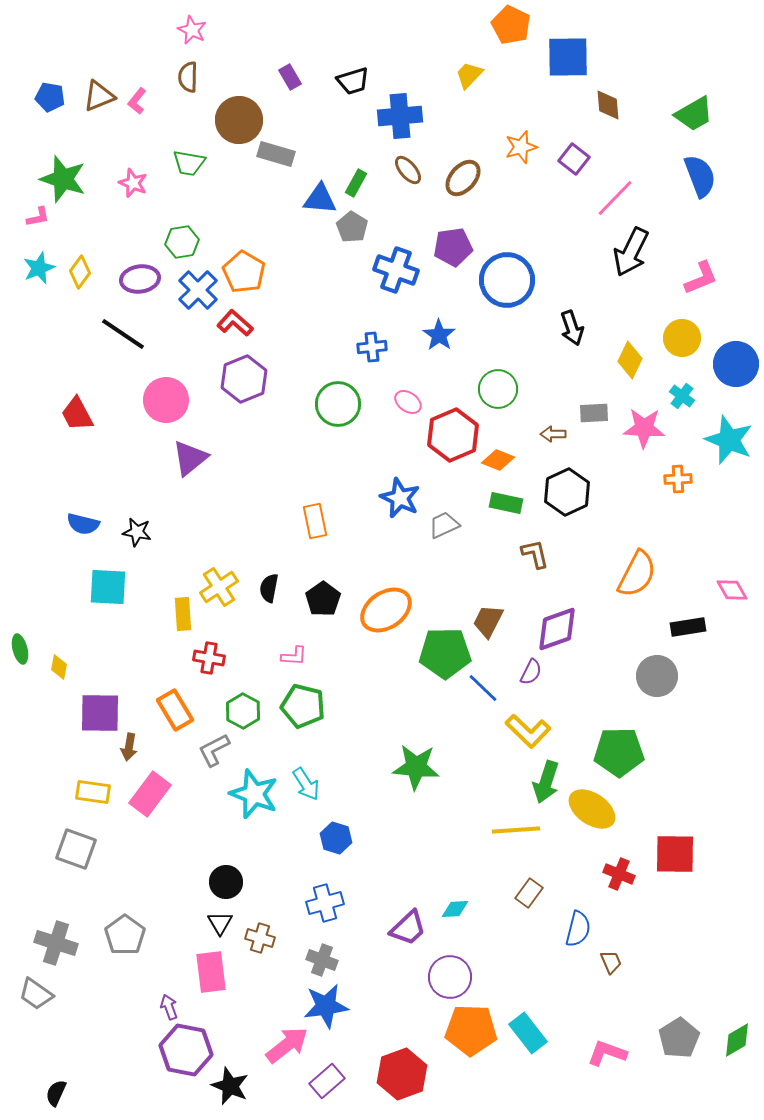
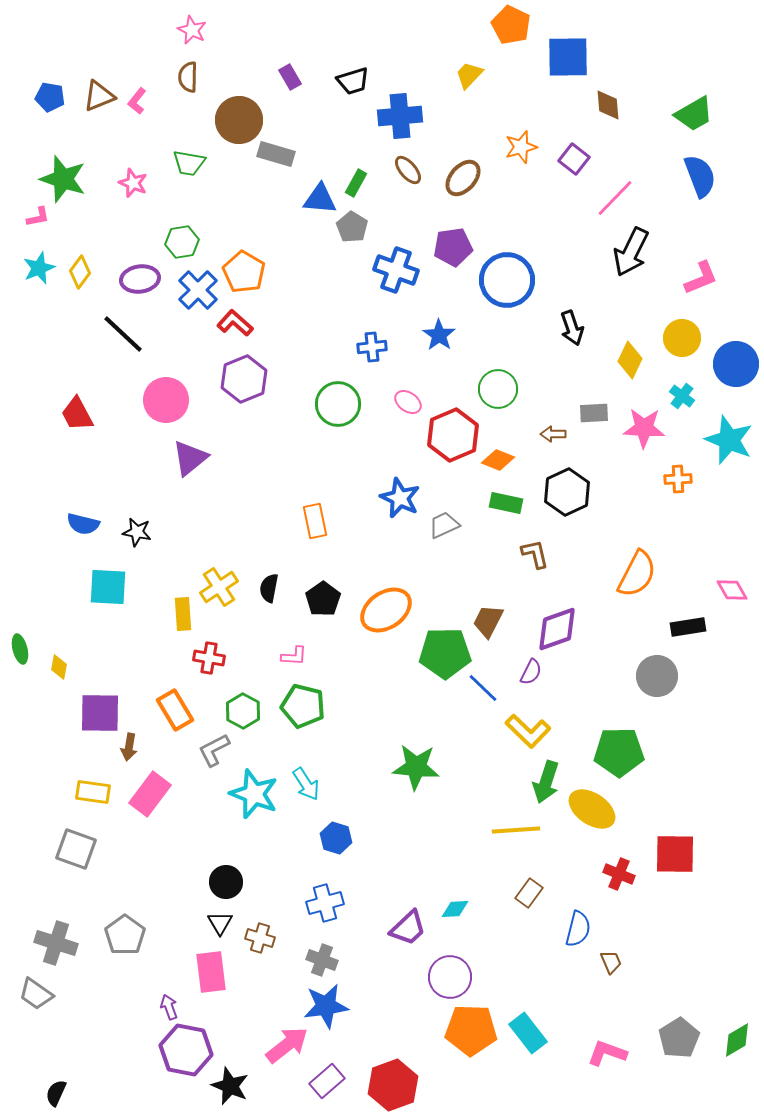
black line at (123, 334): rotated 9 degrees clockwise
red hexagon at (402, 1074): moved 9 px left, 11 px down
